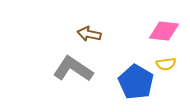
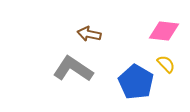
yellow semicircle: rotated 126 degrees counterclockwise
